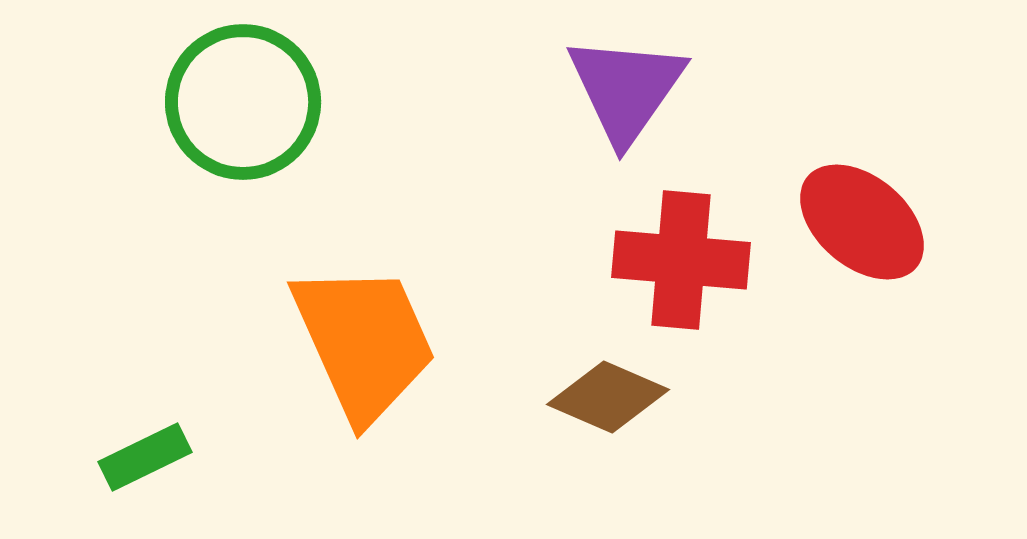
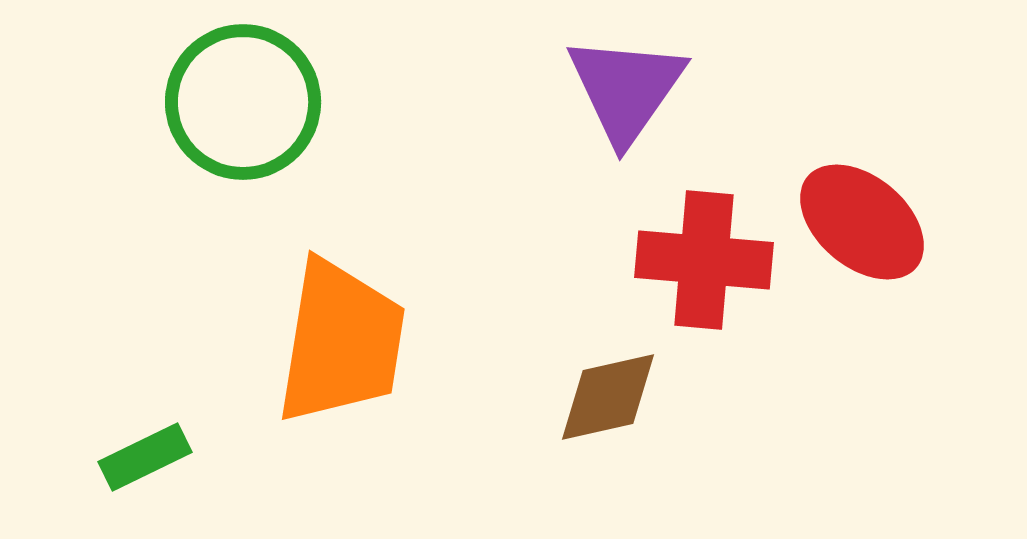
red cross: moved 23 px right
orange trapezoid: moved 23 px left; rotated 33 degrees clockwise
brown diamond: rotated 36 degrees counterclockwise
